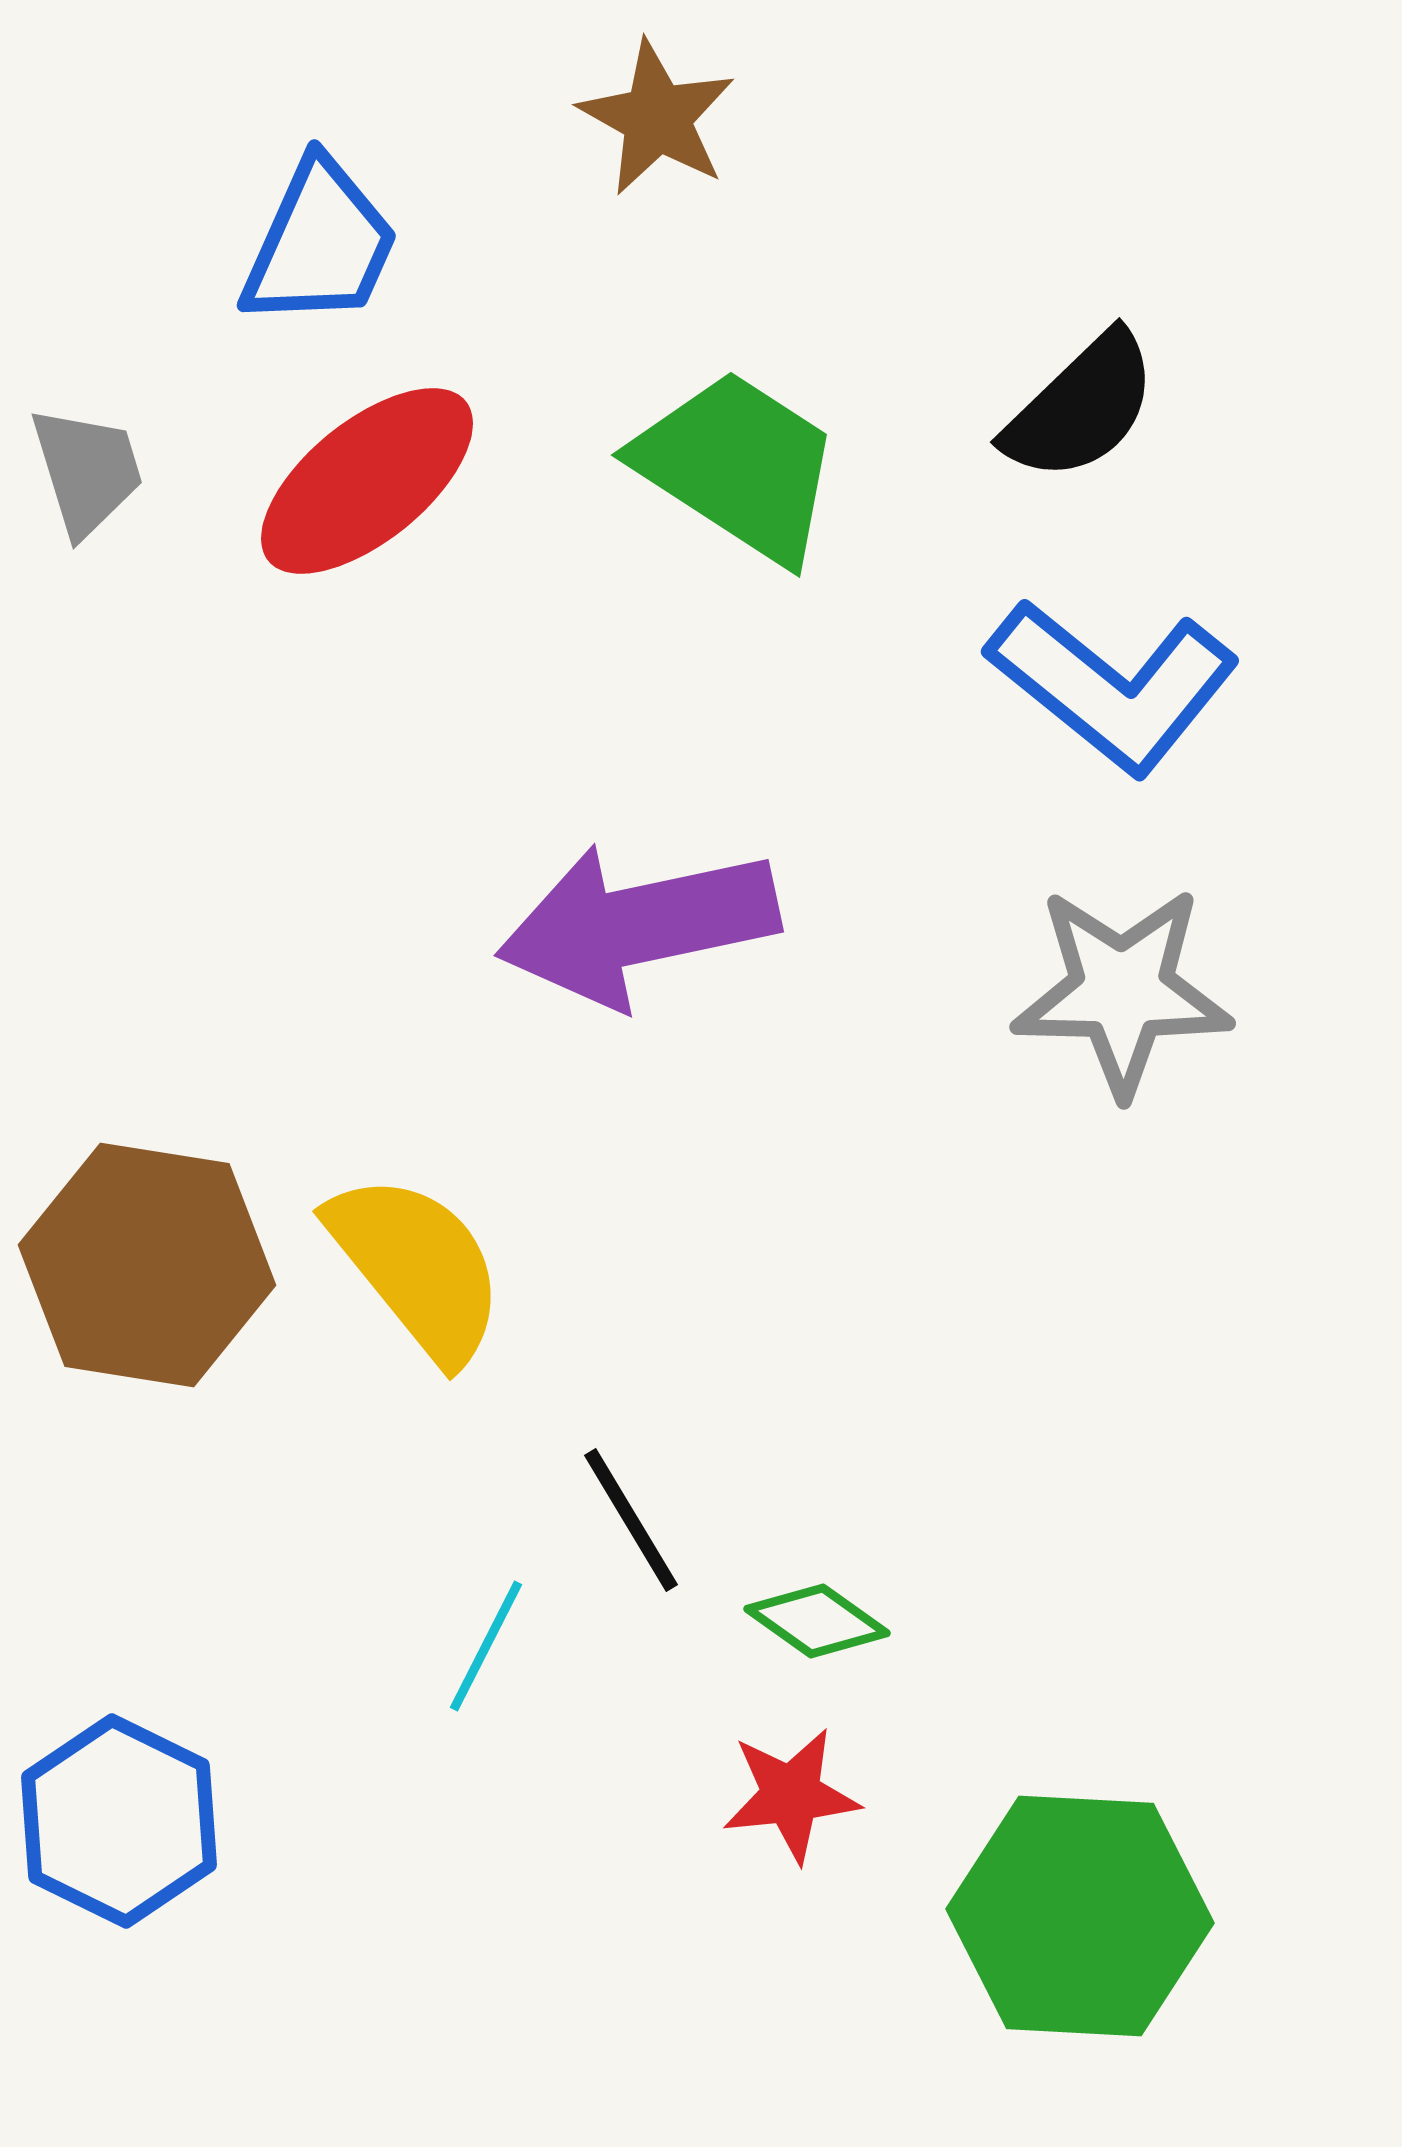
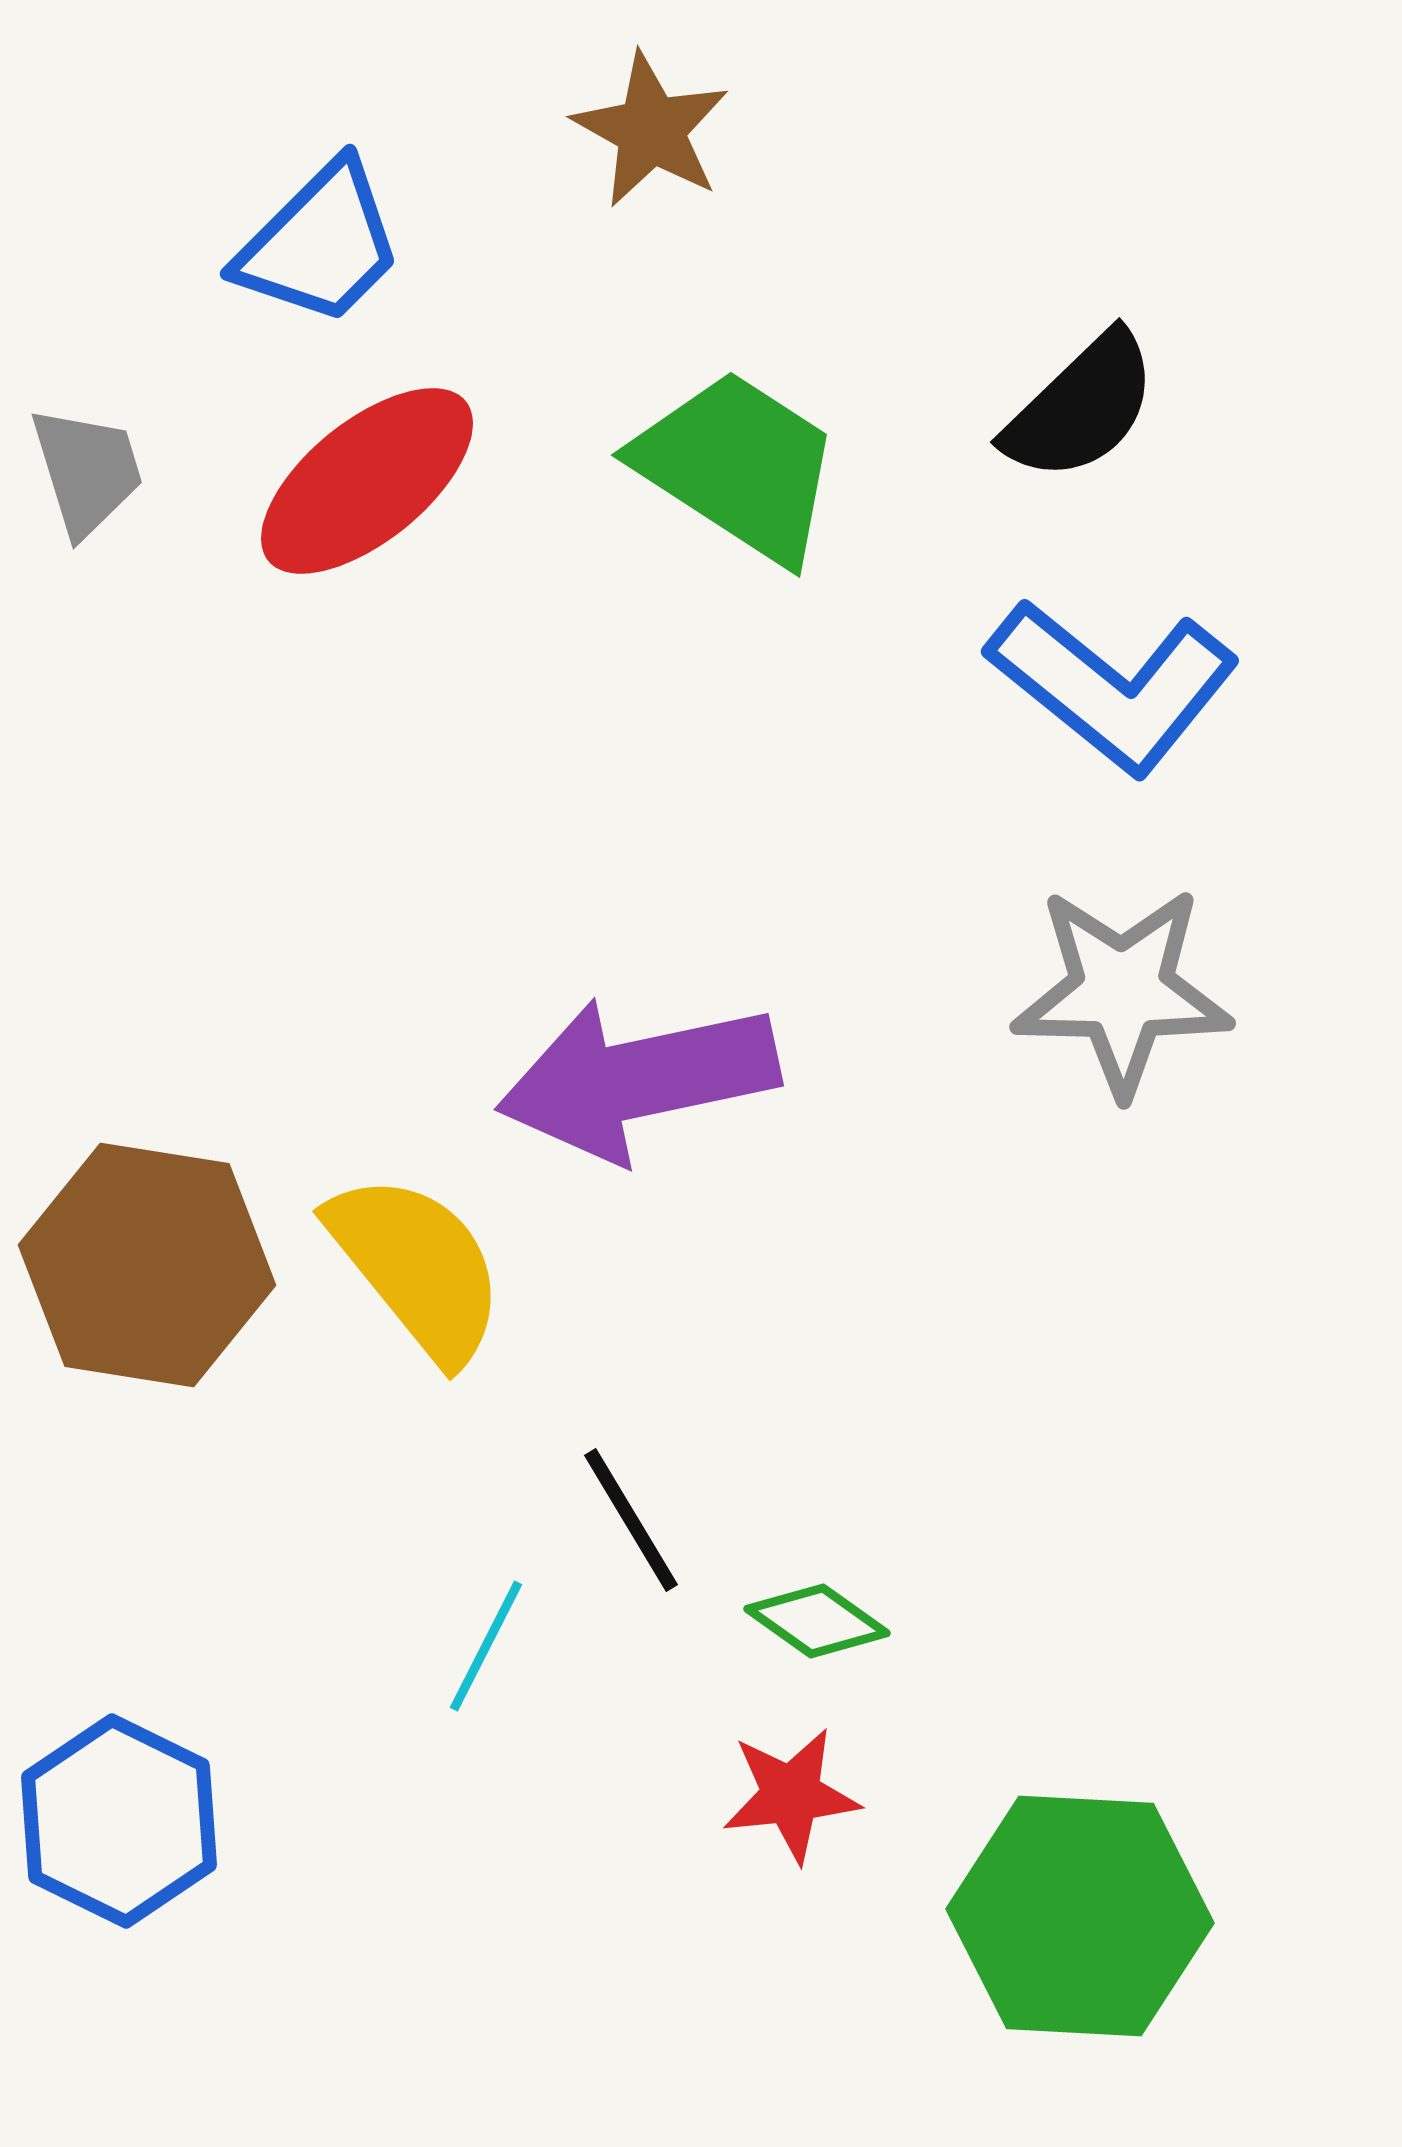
brown star: moved 6 px left, 12 px down
blue trapezoid: rotated 21 degrees clockwise
purple arrow: moved 154 px down
